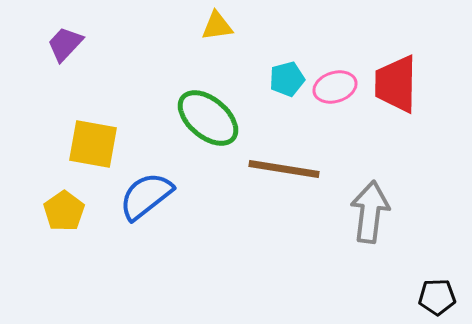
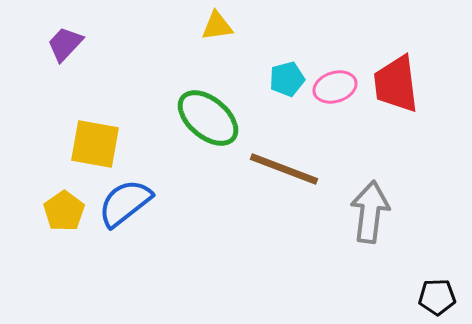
red trapezoid: rotated 8 degrees counterclockwise
yellow square: moved 2 px right
brown line: rotated 12 degrees clockwise
blue semicircle: moved 21 px left, 7 px down
